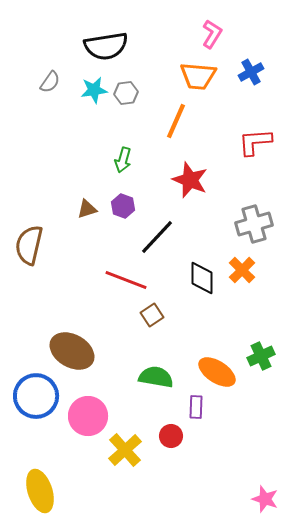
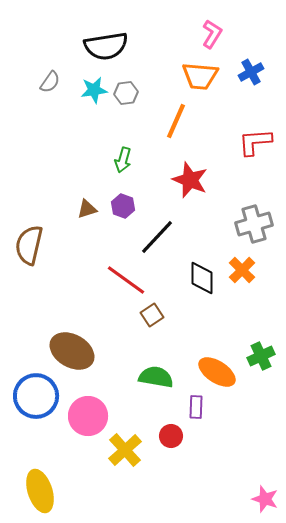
orange trapezoid: moved 2 px right
red line: rotated 15 degrees clockwise
